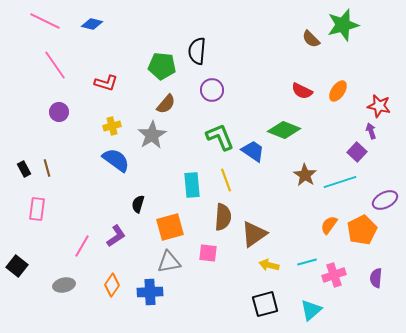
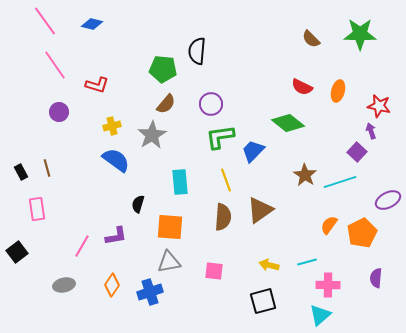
pink line at (45, 21): rotated 28 degrees clockwise
green star at (343, 25): moved 17 px right, 9 px down; rotated 16 degrees clockwise
green pentagon at (162, 66): moved 1 px right, 3 px down
red L-shape at (106, 83): moved 9 px left, 2 px down
purple circle at (212, 90): moved 1 px left, 14 px down
red semicircle at (302, 91): moved 4 px up
orange ellipse at (338, 91): rotated 20 degrees counterclockwise
green diamond at (284, 130): moved 4 px right, 7 px up; rotated 16 degrees clockwise
green L-shape at (220, 137): rotated 76 degrees counterclockwise
blue trapezoid at (253, 151): rotated 80 degrees counterclockwise
black rectangle at (24, 169): moved 3 px left, 3 px down
cyan rectangle at (192, 185): moved 12 px left, 3 px up
purple ellipse at (385, 200): moved 3 px right
pink rectangle at (37, 209): rotated 15 degrees counterclockwise
orange square at (170, 227): rotated 20 degrees clockwise
orange pentagon at (362, 230): moved 3 px down
brown triangle at (254, 234): moved 6 px right, 24 px up
purple L-shape at (116, 236): rotated 25 degrees clockwise
pink square at (208, 253): moved 6 px right, 18 px down
black square at (17, 266): moved 14 px up; rotated 15 degrees clockwise
pink cross at (334, 275): moved 6 px left, 10 px down; rotated 20 degrees clockwise
blue cross at (150, 292): rotated 15 degrees counterclockwise
black square at (265, 304): moved 2 px left, 3 px up
cyan triangle at (311, 310): moved 9 px right, 5 px down
